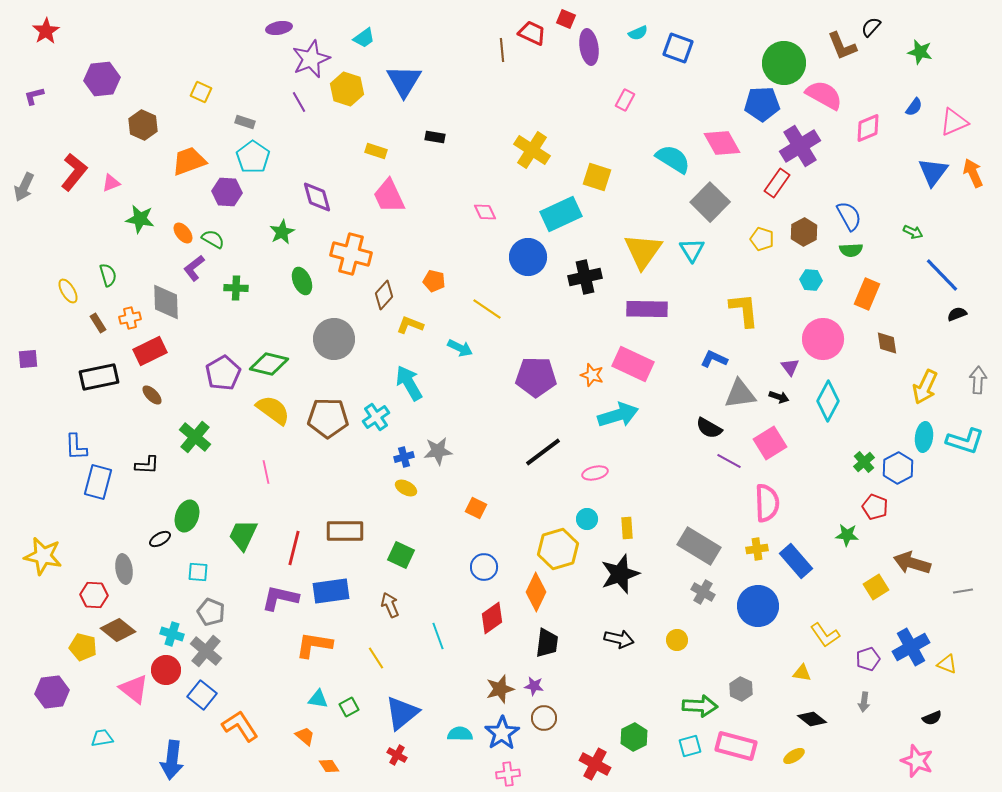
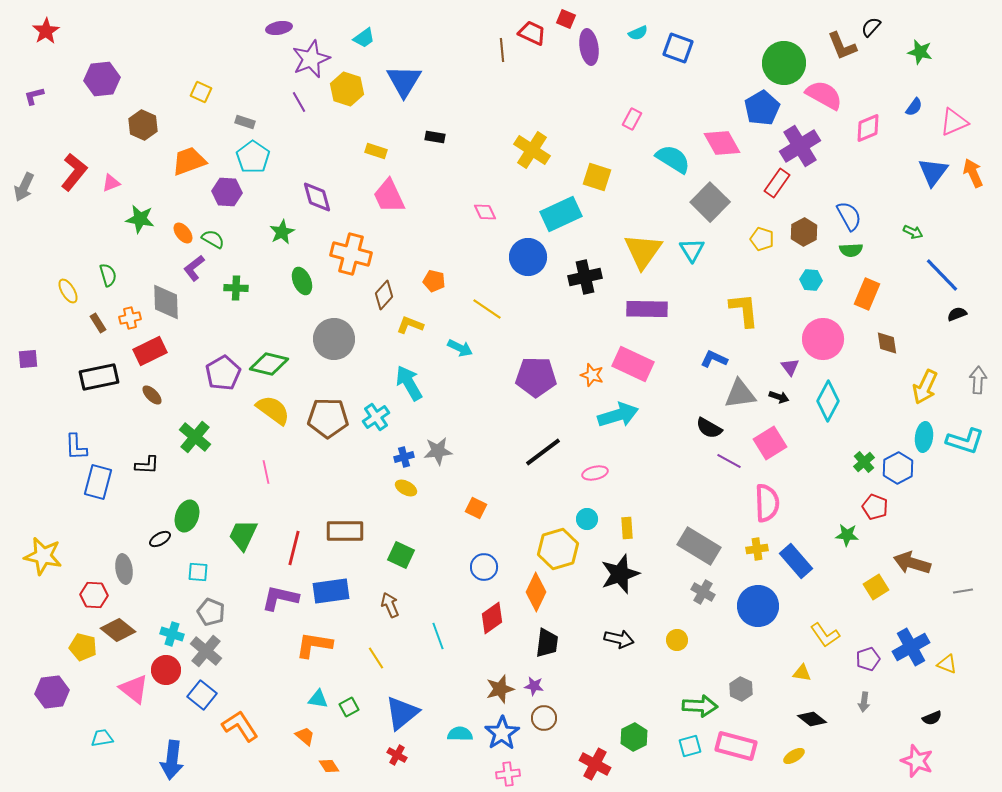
pink rectangle at (625, 100): moved 7 px right, 19 px down
blue pentagon at (762, 104): moved 4 px down; rotated 28 degrees counterclockwise
